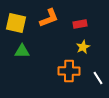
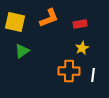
yellow square: moved 1 px left, 1 px up
yellow star: moved 1 px left, 1 px down
green triangle: rotated 35 degrees counterclockwise
white line: moved 5 px left, 3 px up; rotated 40 degrees clockwise
